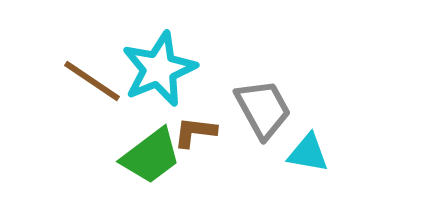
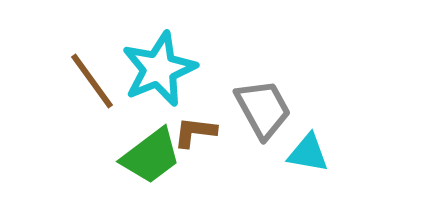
brown line: rotated 20 degrees clockwise
